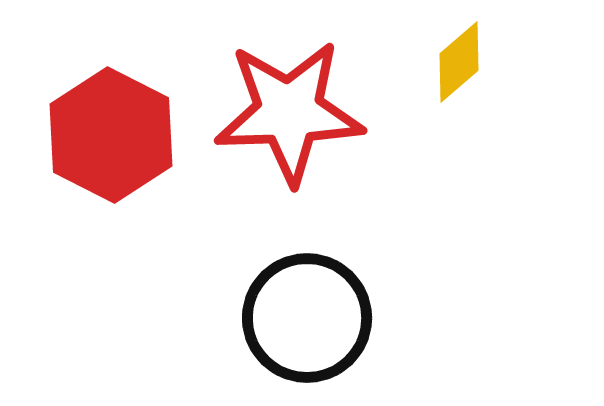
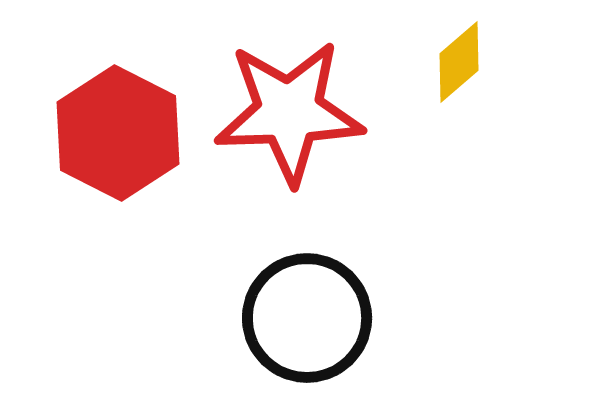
red hexagon: moved 7 px right, 2 px up
